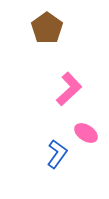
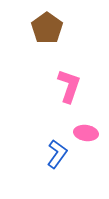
pink L-shape: moved 3 px up; rotated 28 degrees counterclockwise
pink ellipse: rotated 25 degrees counterclockwise
